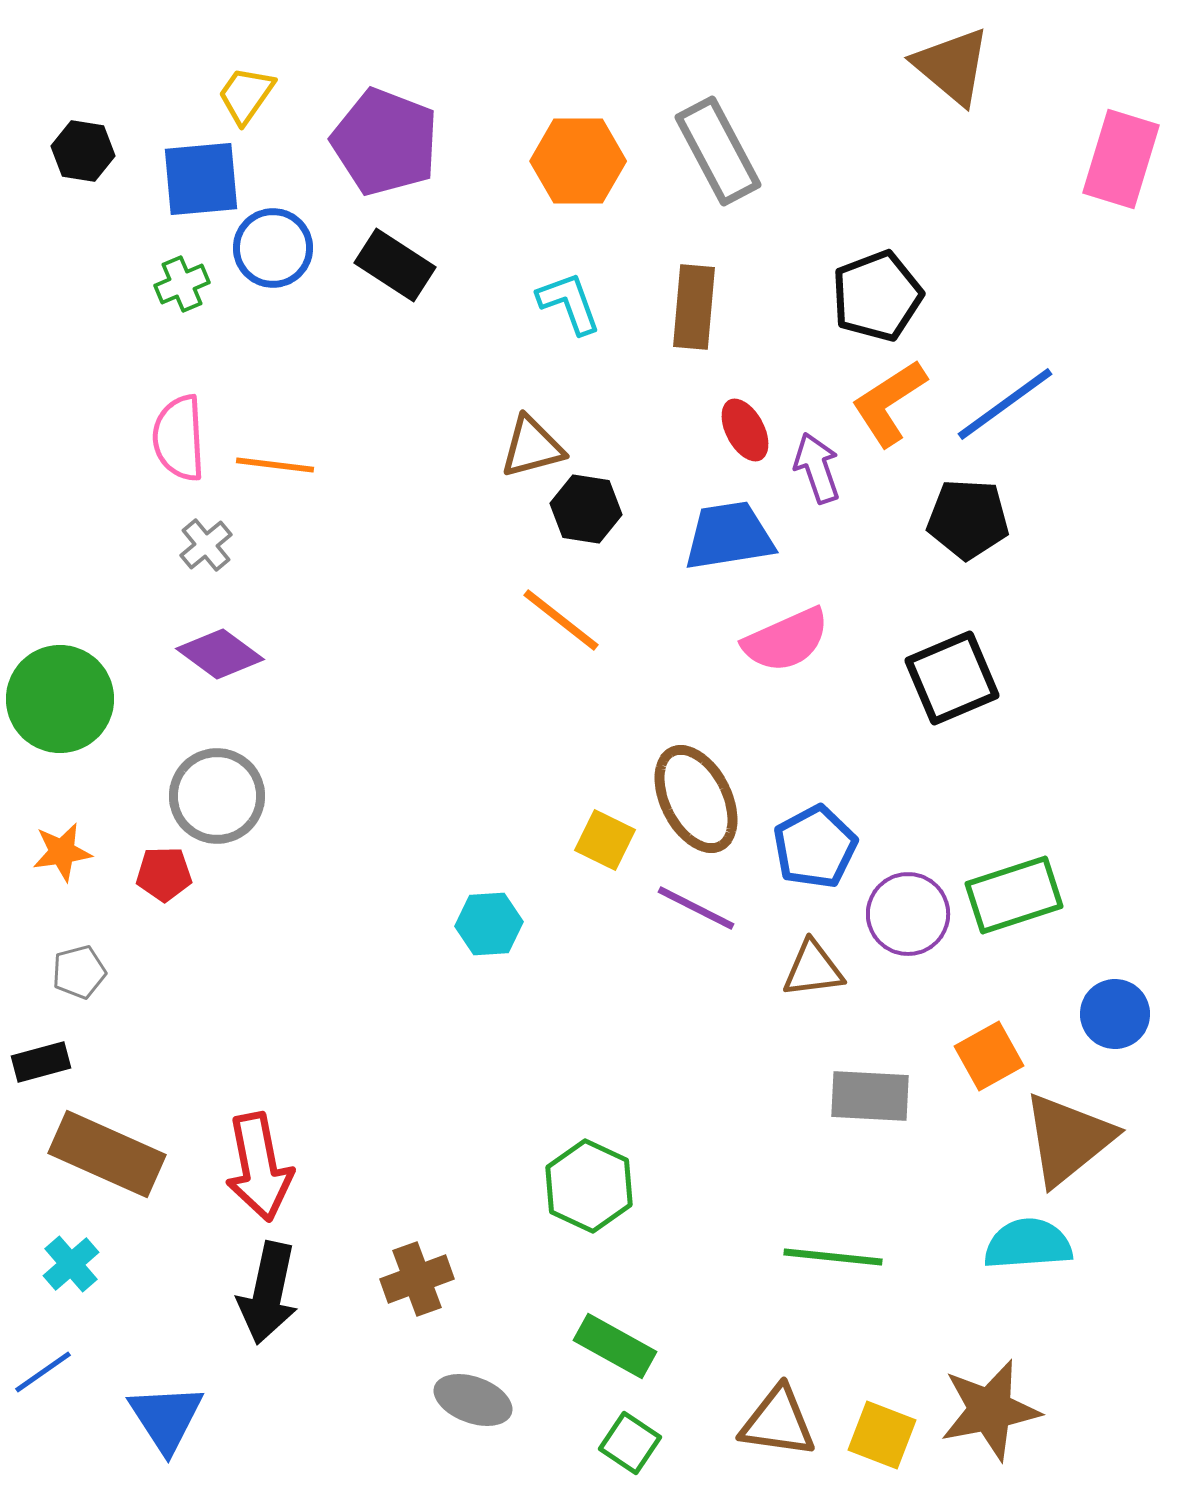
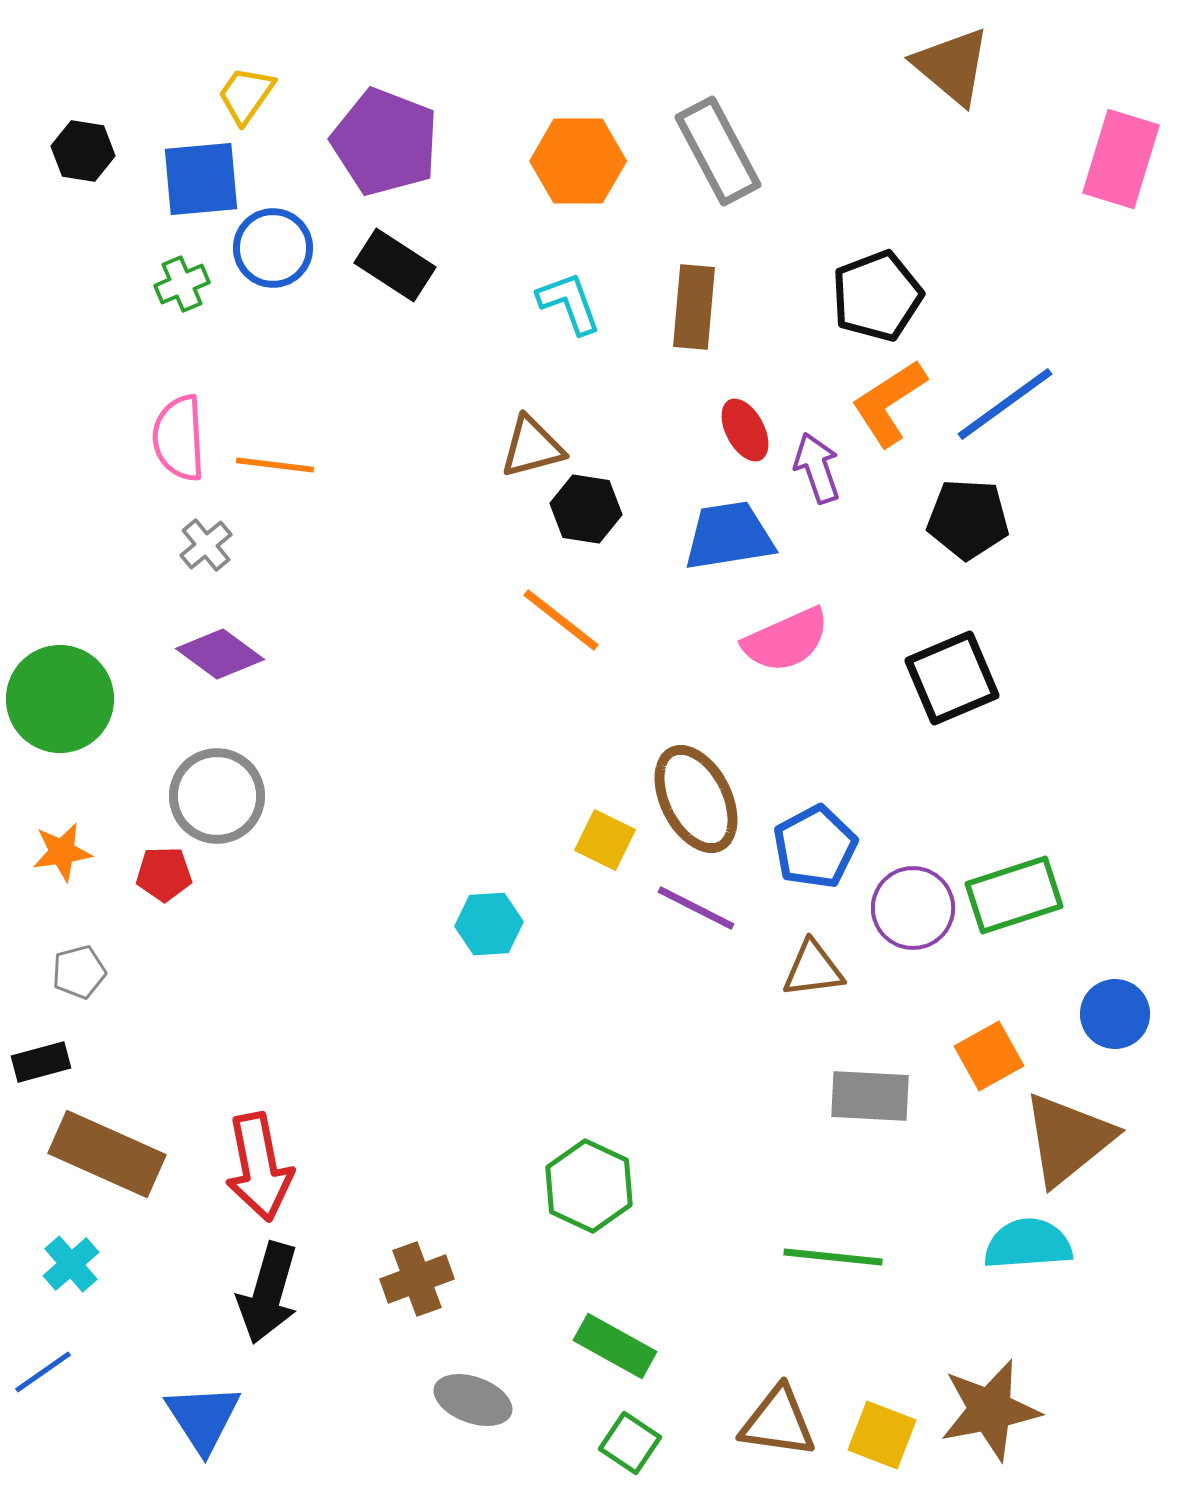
purple circle at (908, 914): moved 5 px right, 6 px up
black arrow at (268, 1293): rotated 4 degrees clockwise
blue triangle at (166, 1418): moved 37 px right
